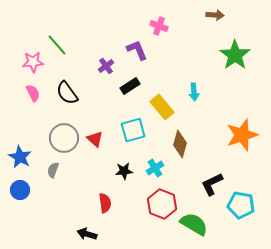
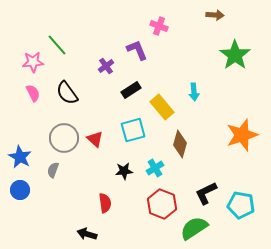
black rectangle: moved 1 px right, 4 px down
black L-shape: moved 6 px left, 9 px down
green semicircle: moved 4 px down; rotated 64 degrees counterclockwise
